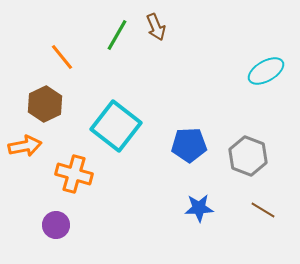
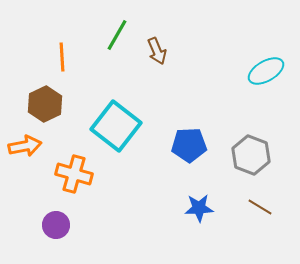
brown arrow: moved 1 px right, 24 px down
orange line: rotated 36 degrees clockwise
gray hexagon: moved 3 px right, 1 px up
brown line: moved 3 px left, 3 px up
